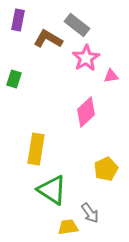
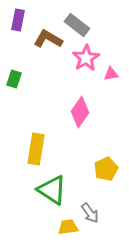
pink triangle: moved 2 px up
pink diamond: moved 6 px left; rotated 12 degrees counterclockwise
